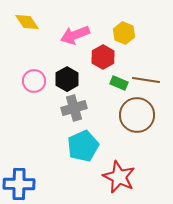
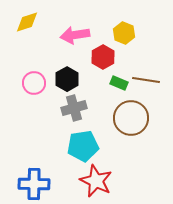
yellow diamond: rotated 75 degrees counterclockwise
pink arrow: rotated 12 degrees clockwise
pink circle: moved 2 px down
brown circle: moved 6 px left, 3 px down
cyan pentagon: rotated 16 degrees clockwise
red star: moved 23 px left, 4 px down
blue cross: moved 15 px right
